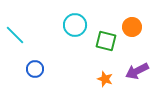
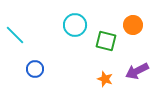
orange circle: moved 1 px right, 2 px up
